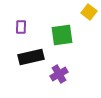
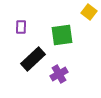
black rectangle: moved 2 px right, 2 px down; rotated 30 degrees counterclockwise
